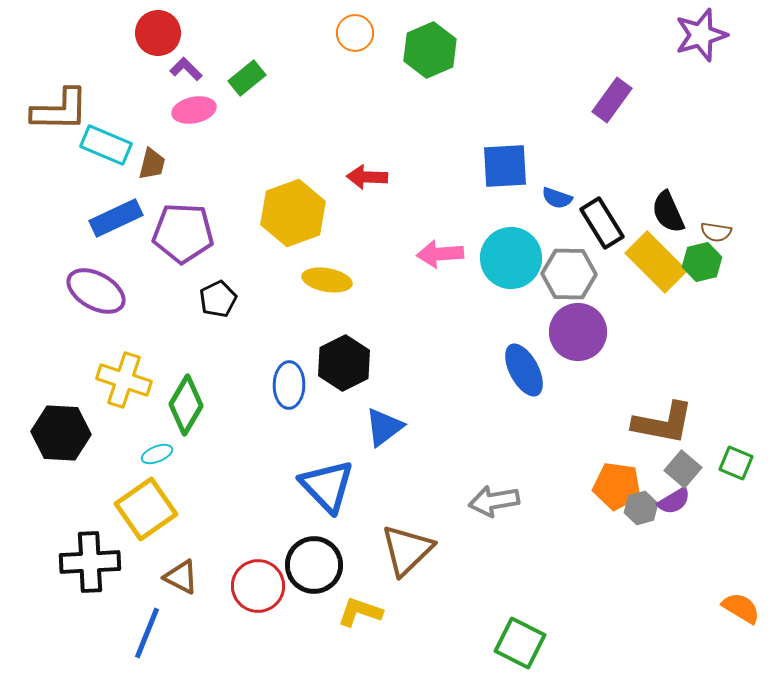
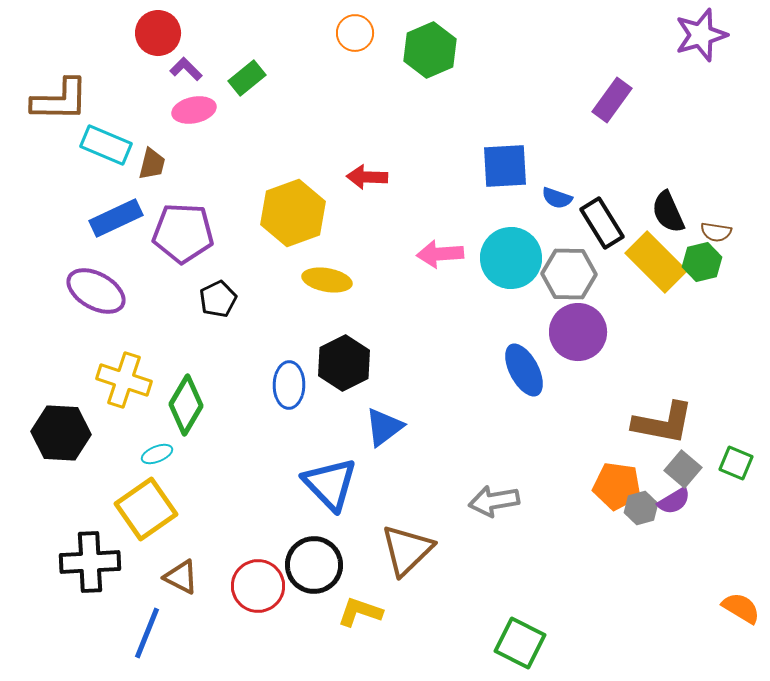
brown L-shape at (60, 110): moved 10 px up
blue triangle at (327, 486): moved 3 px right, 2 px up
